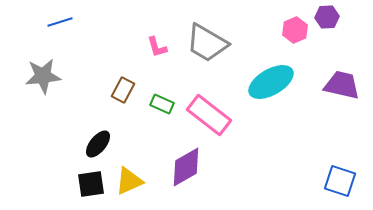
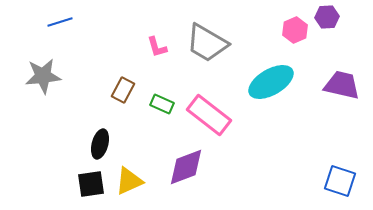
black ellipse: moved 2 px right; rotated 24 degrees counterclockwise
purple diamond: rotated 9 degrees clockwise
